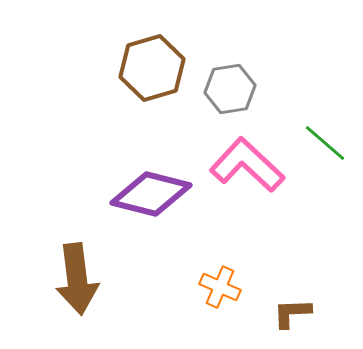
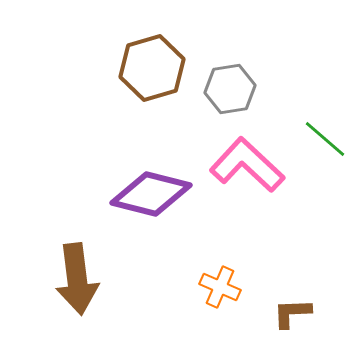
green line: moved 4 px up
